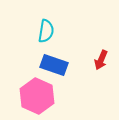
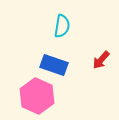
cyan semicircle: moved 16 px right, 5 px up
red arrow: rotated 18 degrees clockwise
